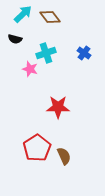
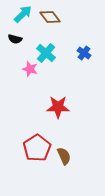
cyan cross: rotated 30 degrees counterclockwise
